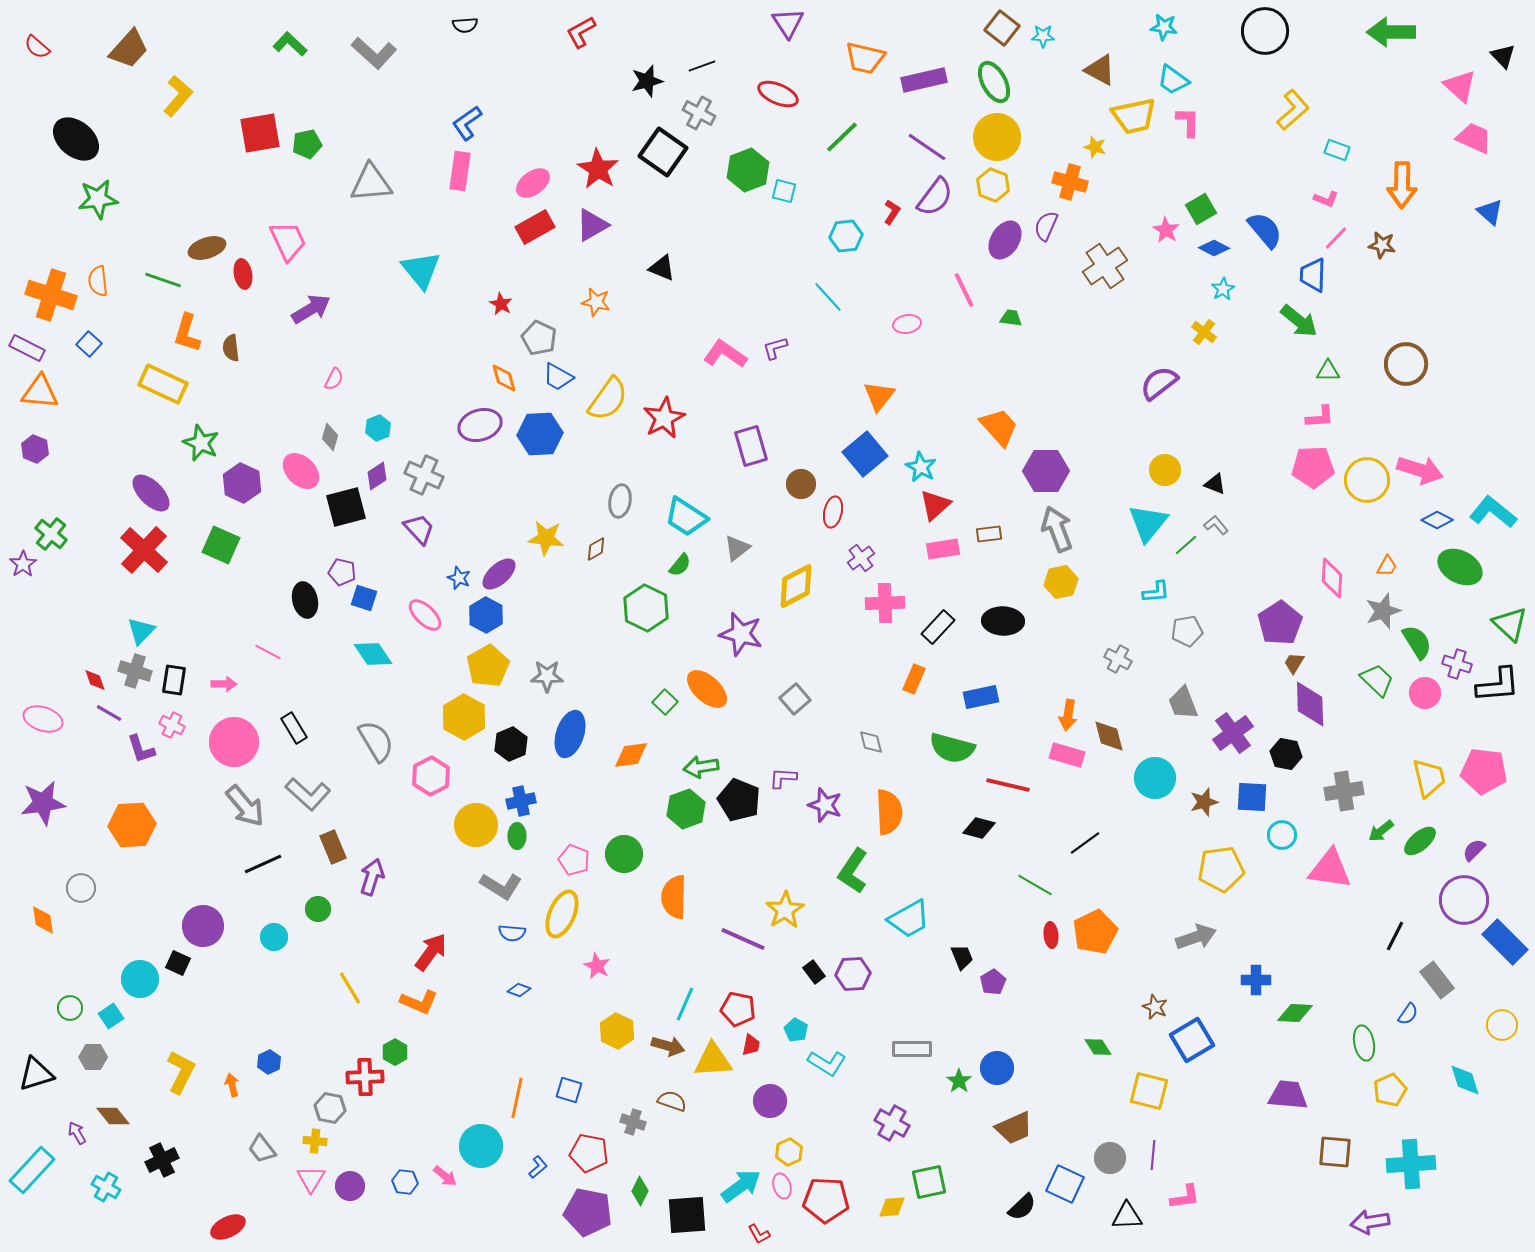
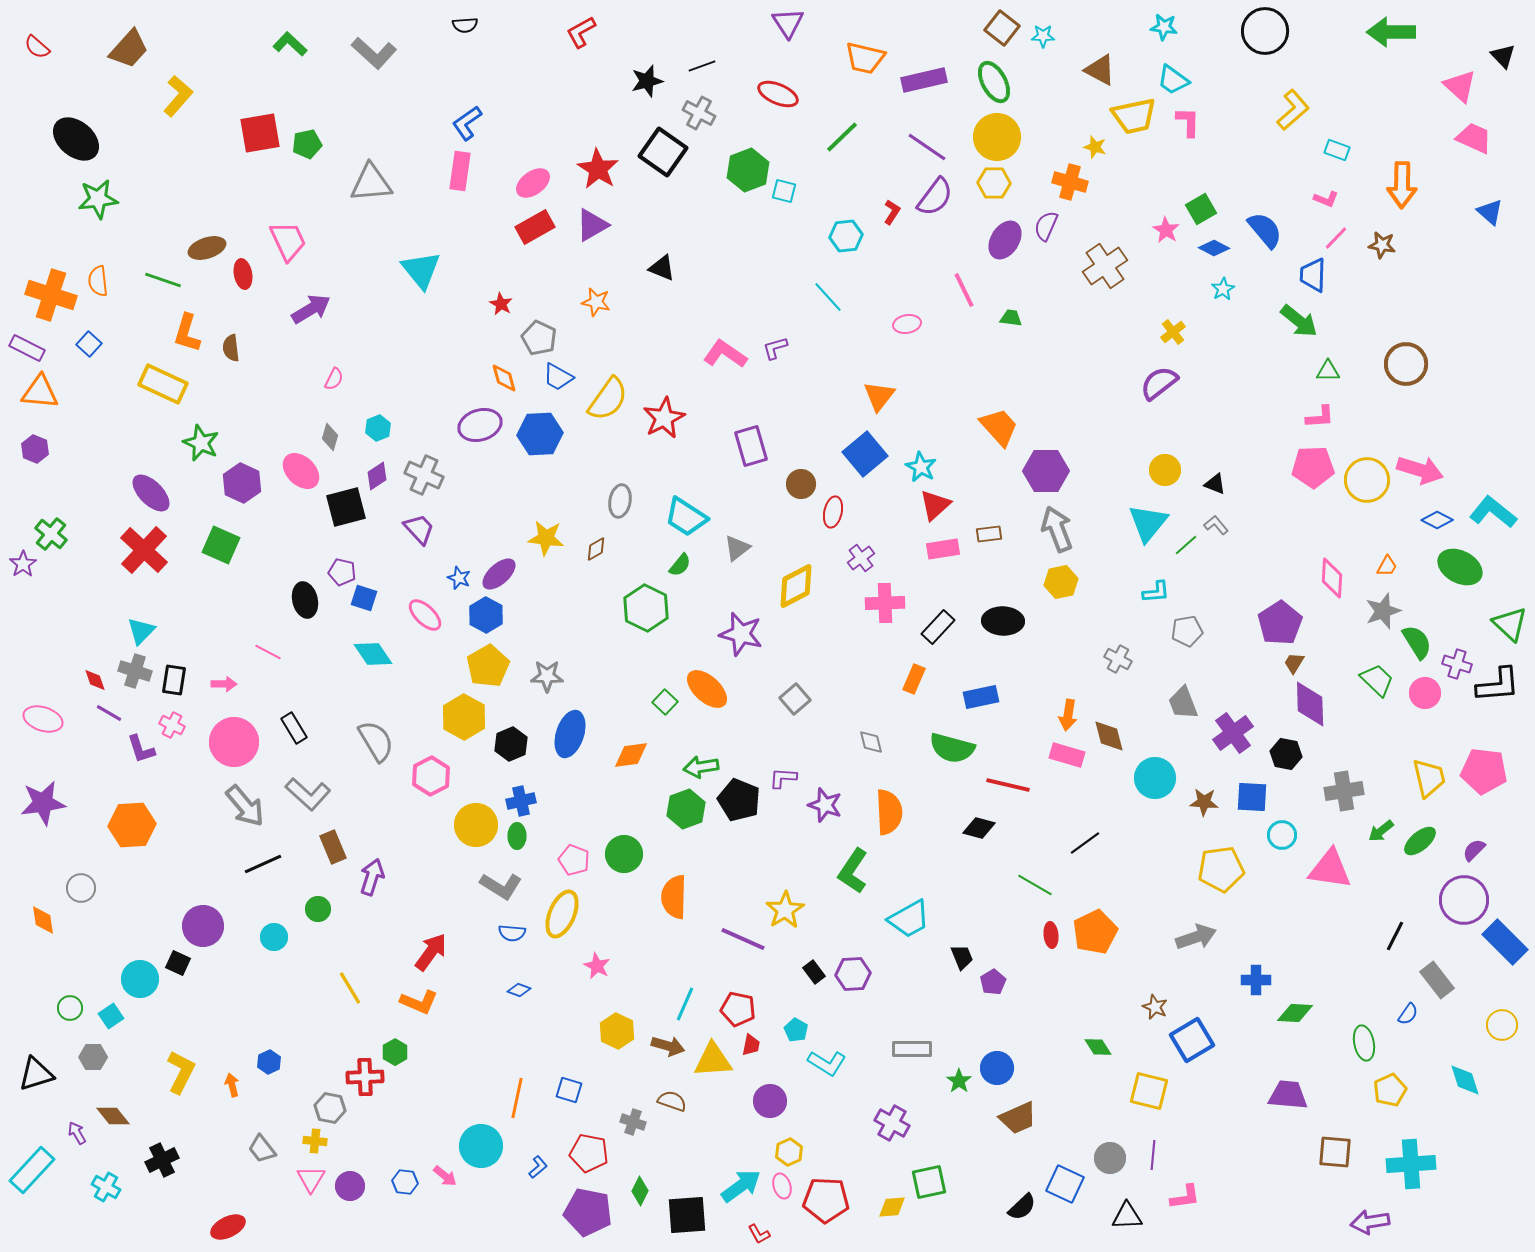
yellow hexagon at (993, 185): moved 1 px right, 2 px up; rotated 20 degrees counterclockwise
yellow cross at (1204, 332): moved 31 px left; rotated 15 degrees clockwise
brown star at (1204, 802): rotated 20 degrees clockwise
brown trapezoid at (1014, 1128): moved 4 px right, 10 px up
